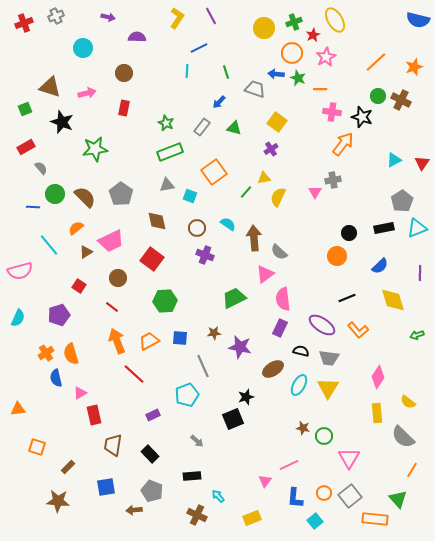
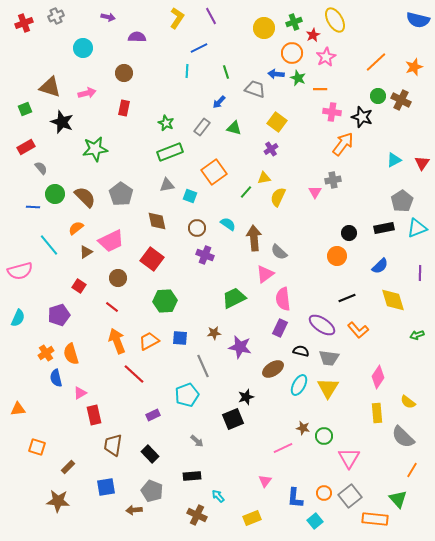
pink line at (289, 465): moved 6 px left, 17 px up
